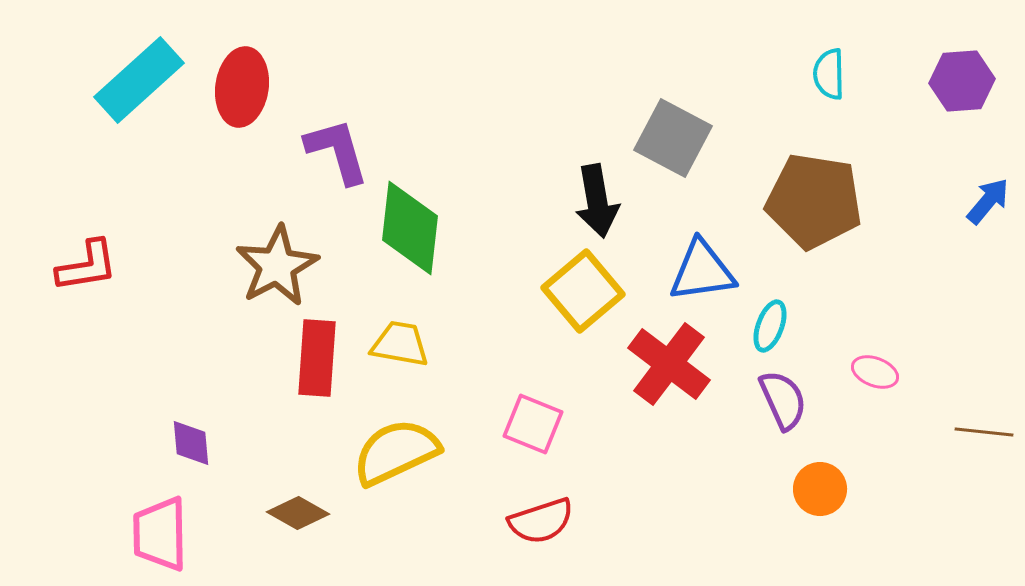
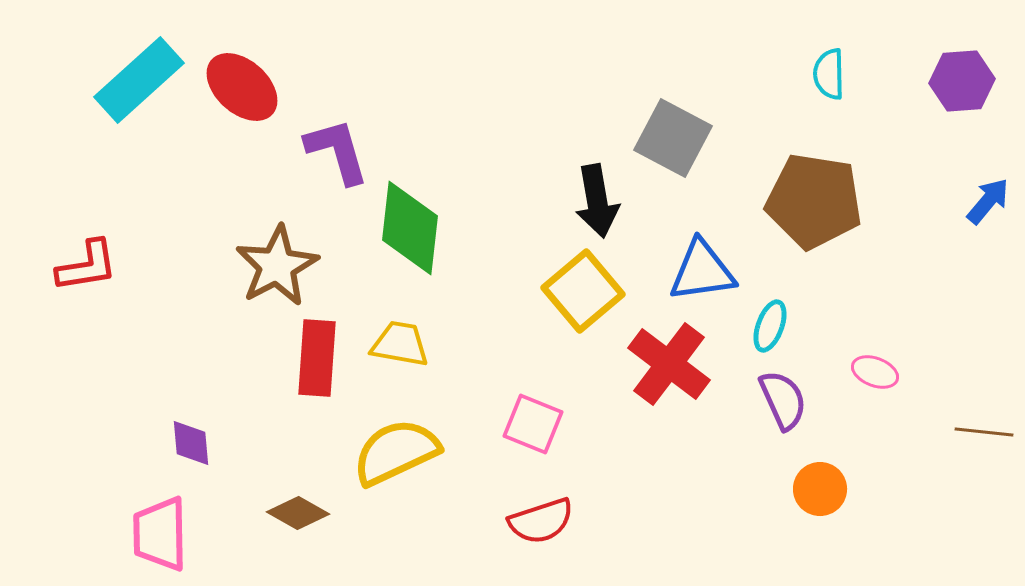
red ellipse: rotated 56 degrees counterclockwise
